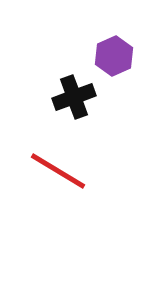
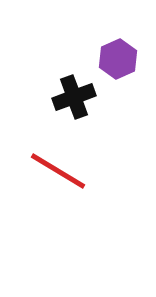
purple hexagon: moved 4 px right, 3 px down
